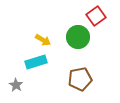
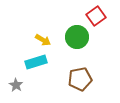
green circle: moved 1 px left
